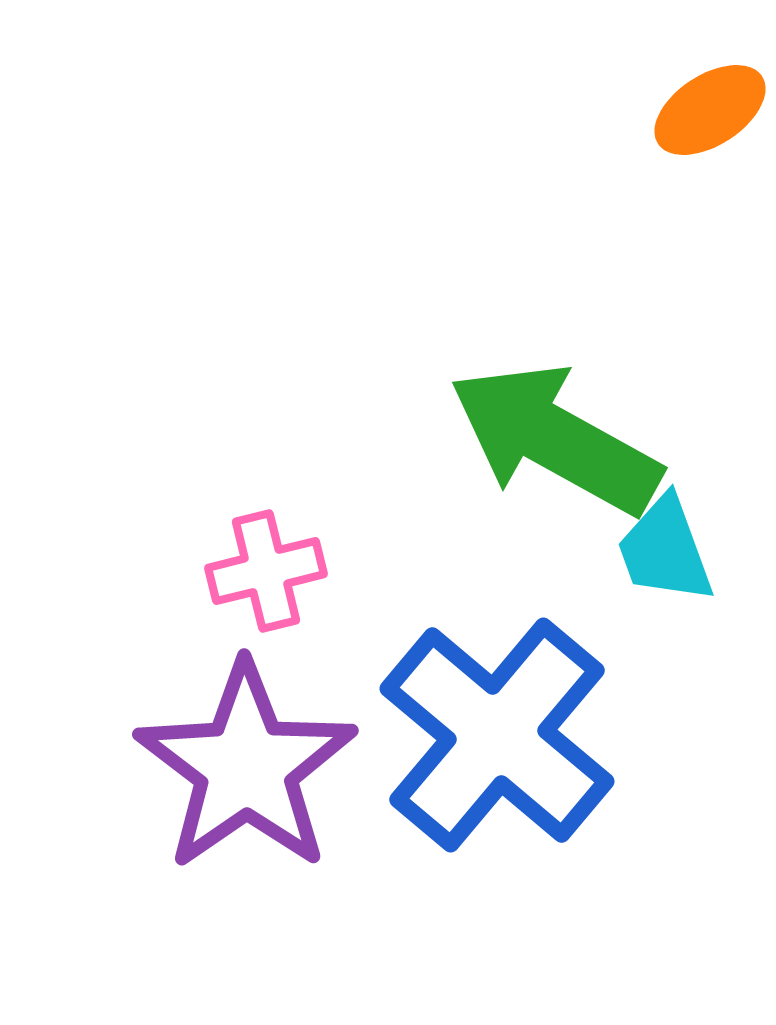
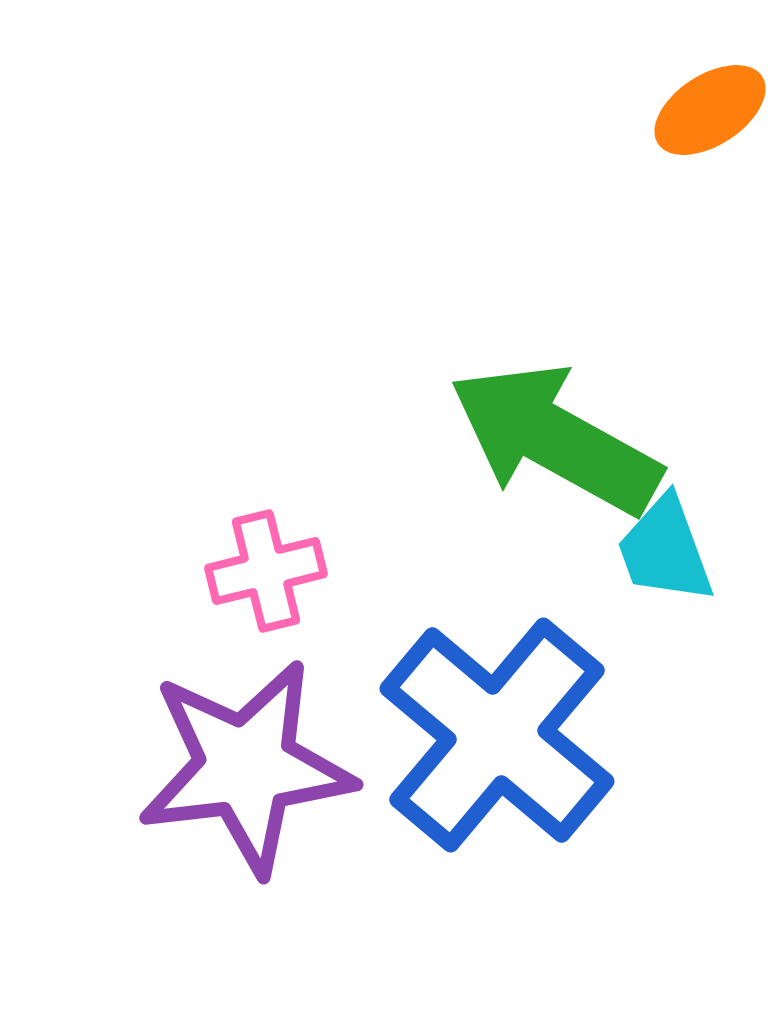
purple star: rotated 28 degrees clockwise
